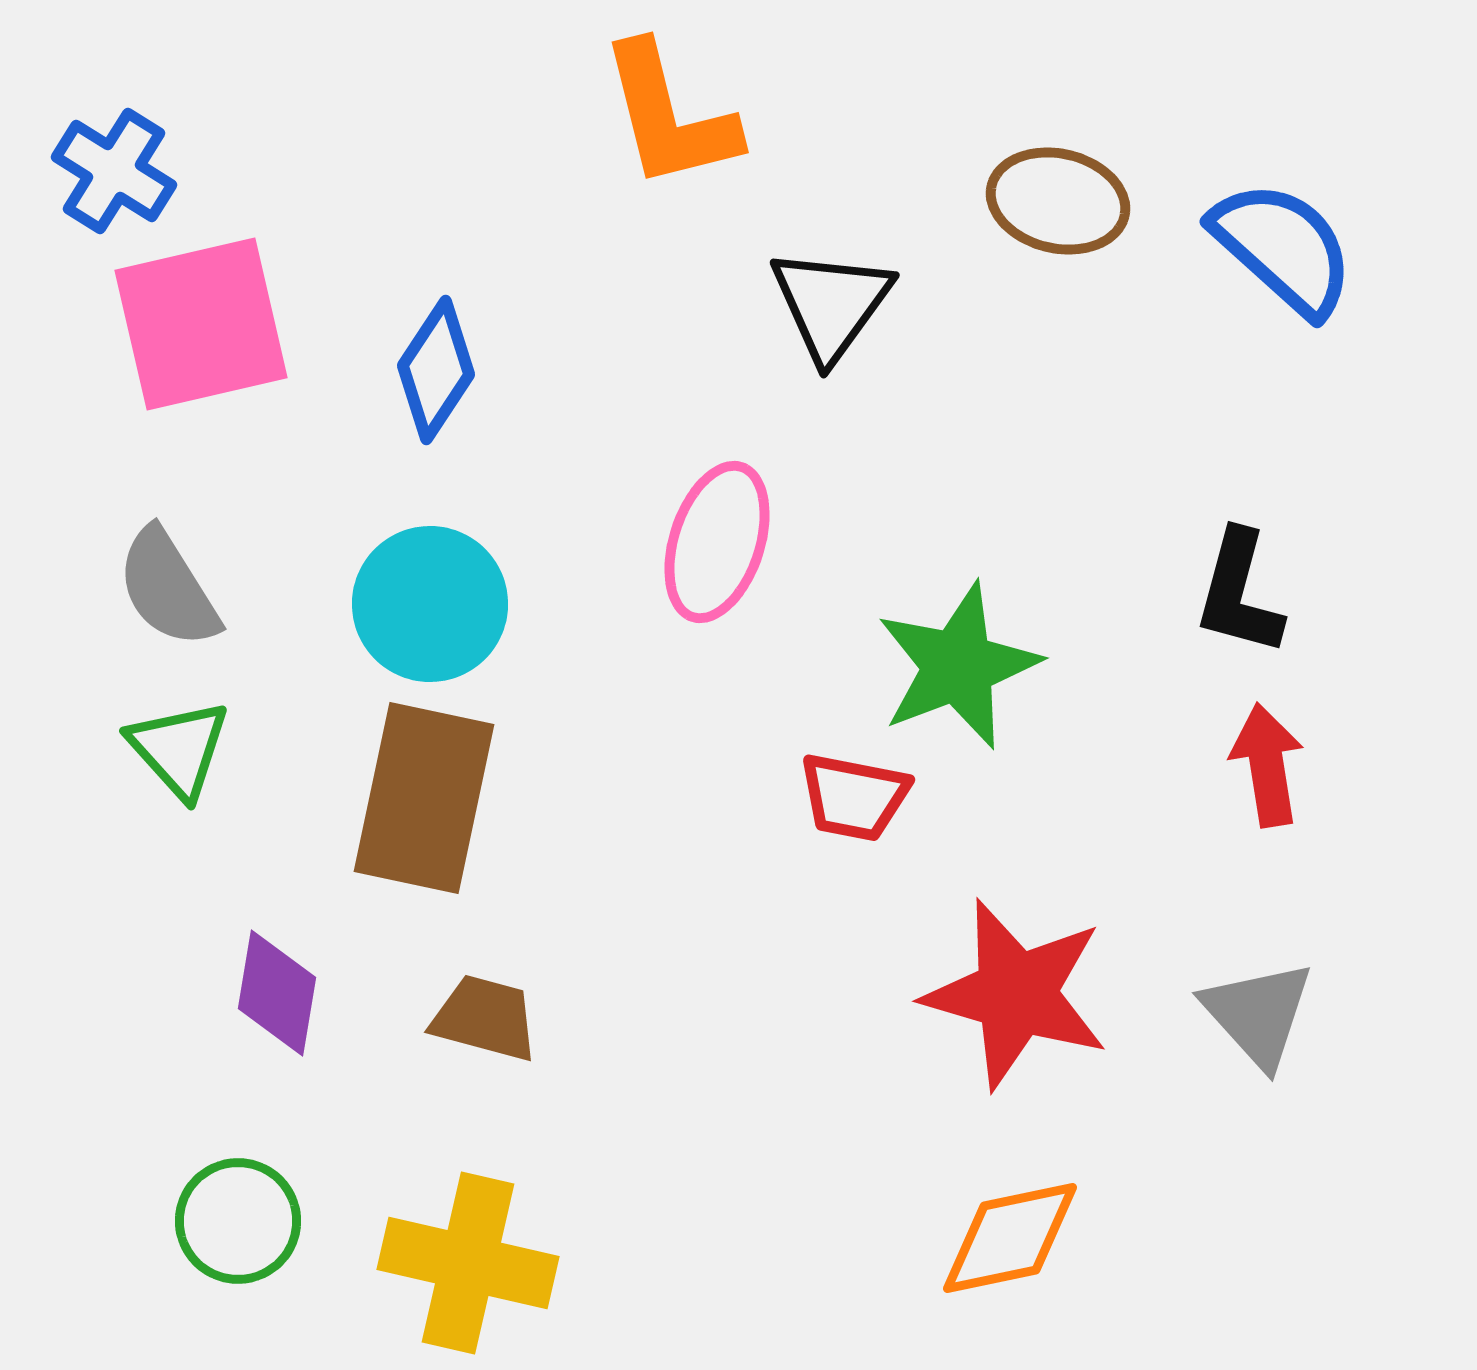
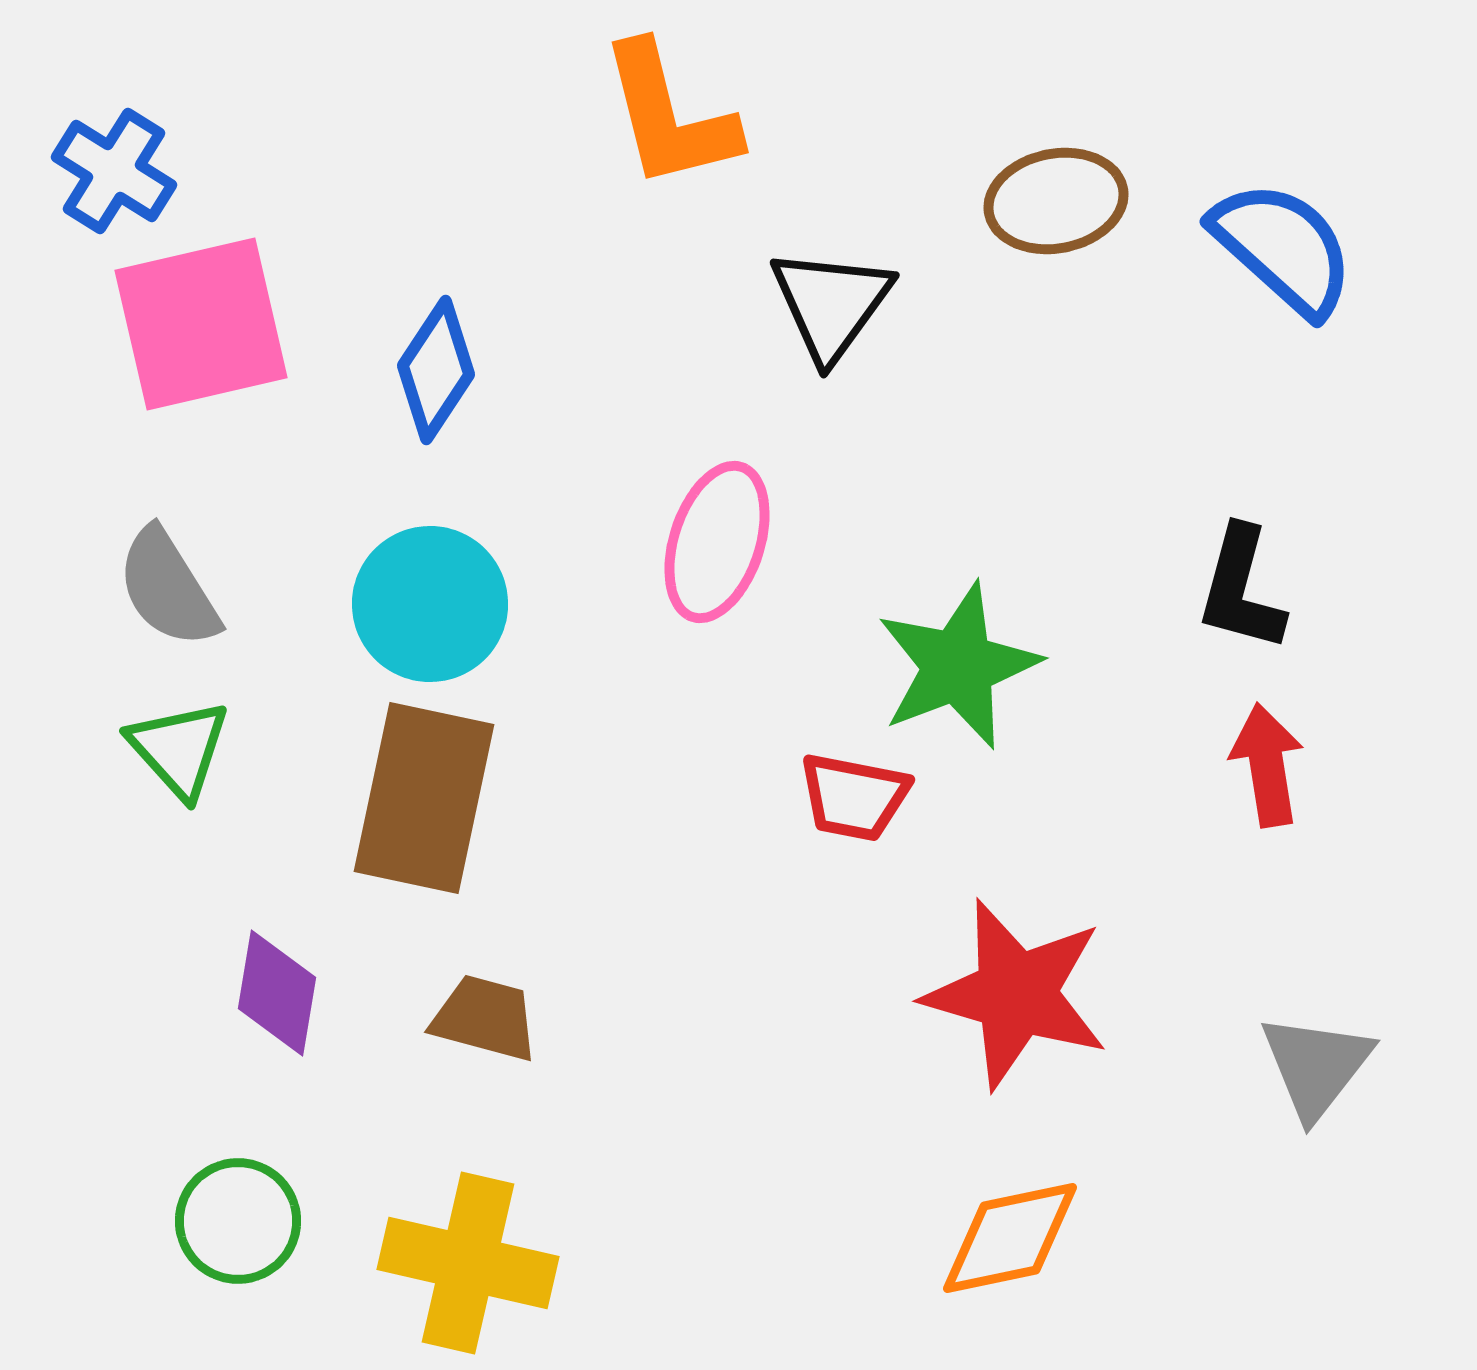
brown ellipse: moved 2 px left; rotated 24 degrees counterclockwise
black L-shape: moved 2 px right, 4 px up
gray triangle: moved 58 px right, 52 px down; rotated 20 degrees clockwise
